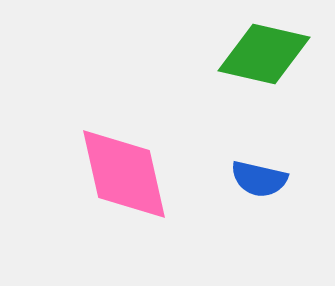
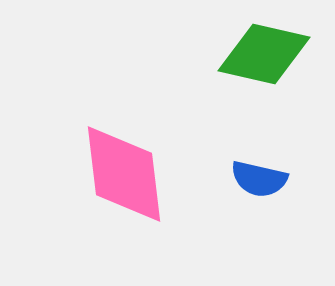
pink diamond: rotated 6 degrees clockwise
